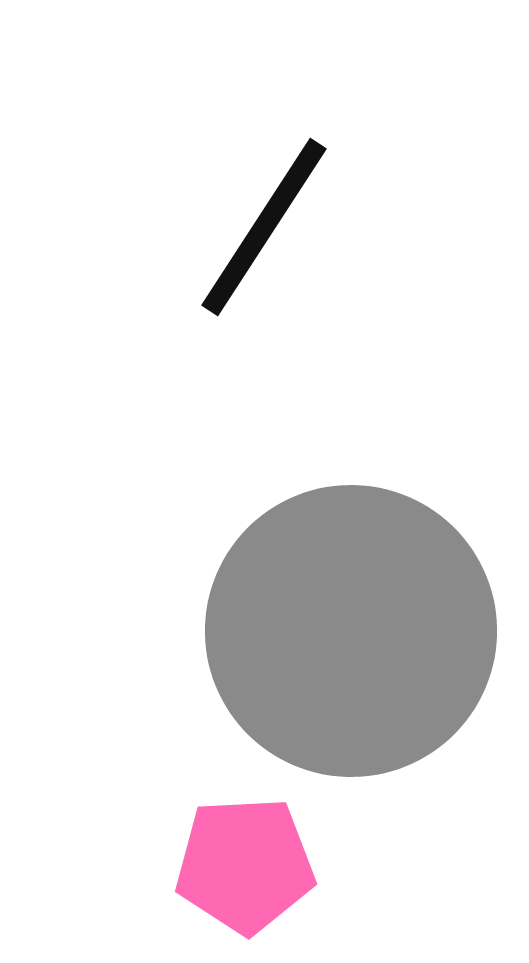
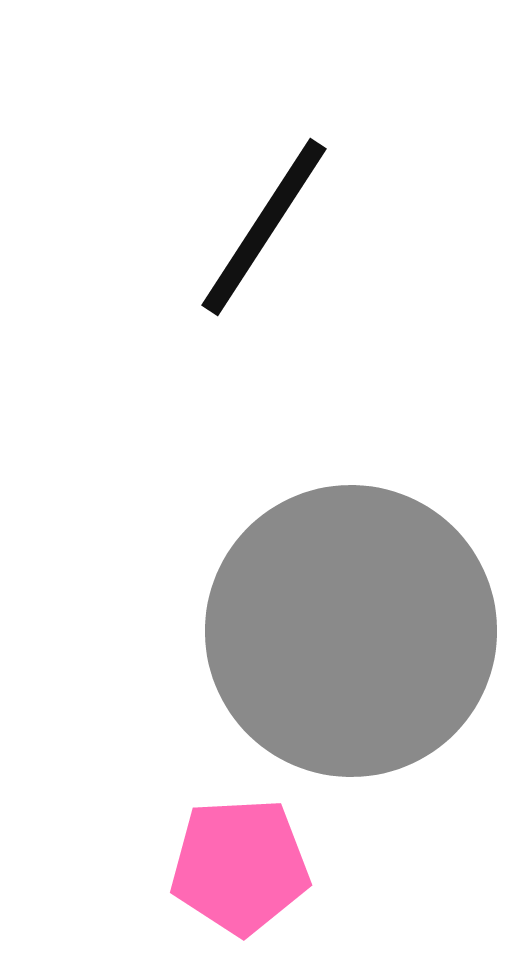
pink pentagon: moved 5 px left, 1 px down
